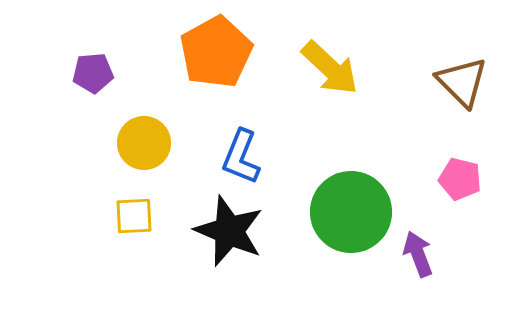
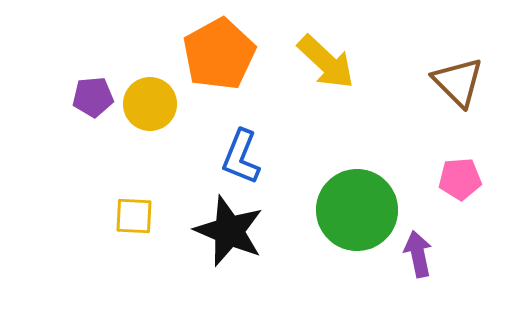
orange pentagon: moved 3 px right, 2 px down
yellow arrow: moved 4 px left, 6 px up
purple pentagon: moved 24 px down
brown triangle: moved 4 px left
yellow circle: moved 6 px right, 39 px up
pink pentagon: rotated 18 degrees counterclockwise
green circle: moved 6 px right, 2 px up
yellow square: rotated 6 degrees clockwise
purple arrow: rotated 9 degrees clockwise
